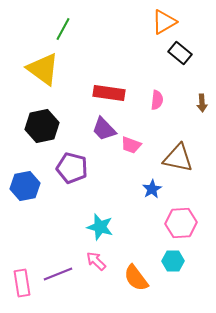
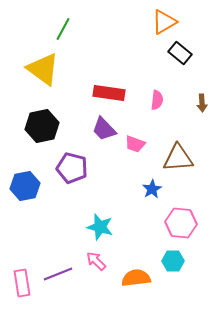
pink trapezoid: moved 4 px right, 1 px up
brown triangle: rotated 16 degrees counterclockwise
pink hexagon: rotated 8 degrees clockwise
orange semicircle: rotated 120 degrees clockwise
